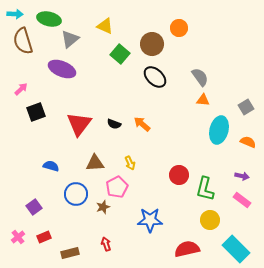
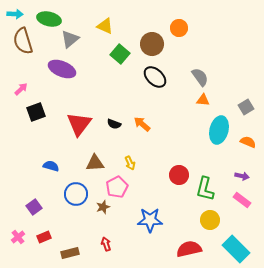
red semicircle: moved 2 px right
